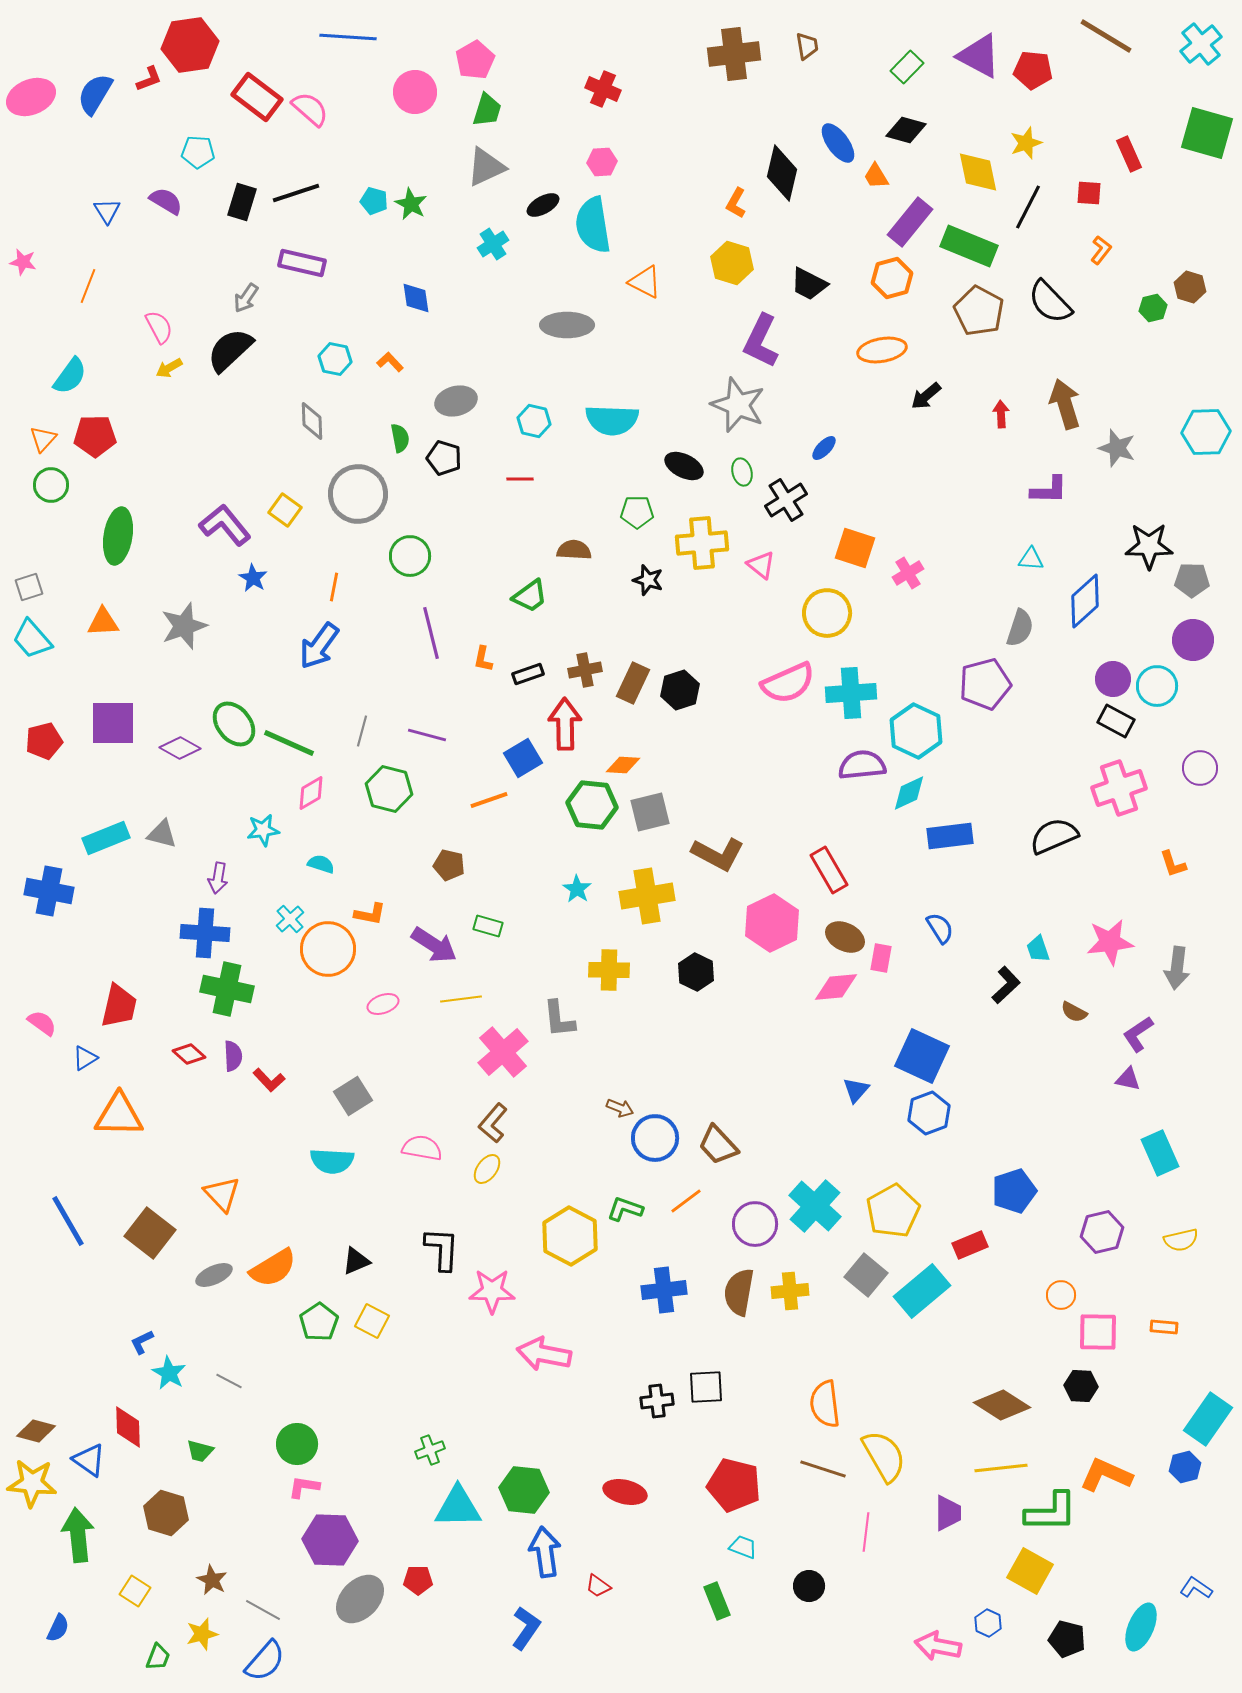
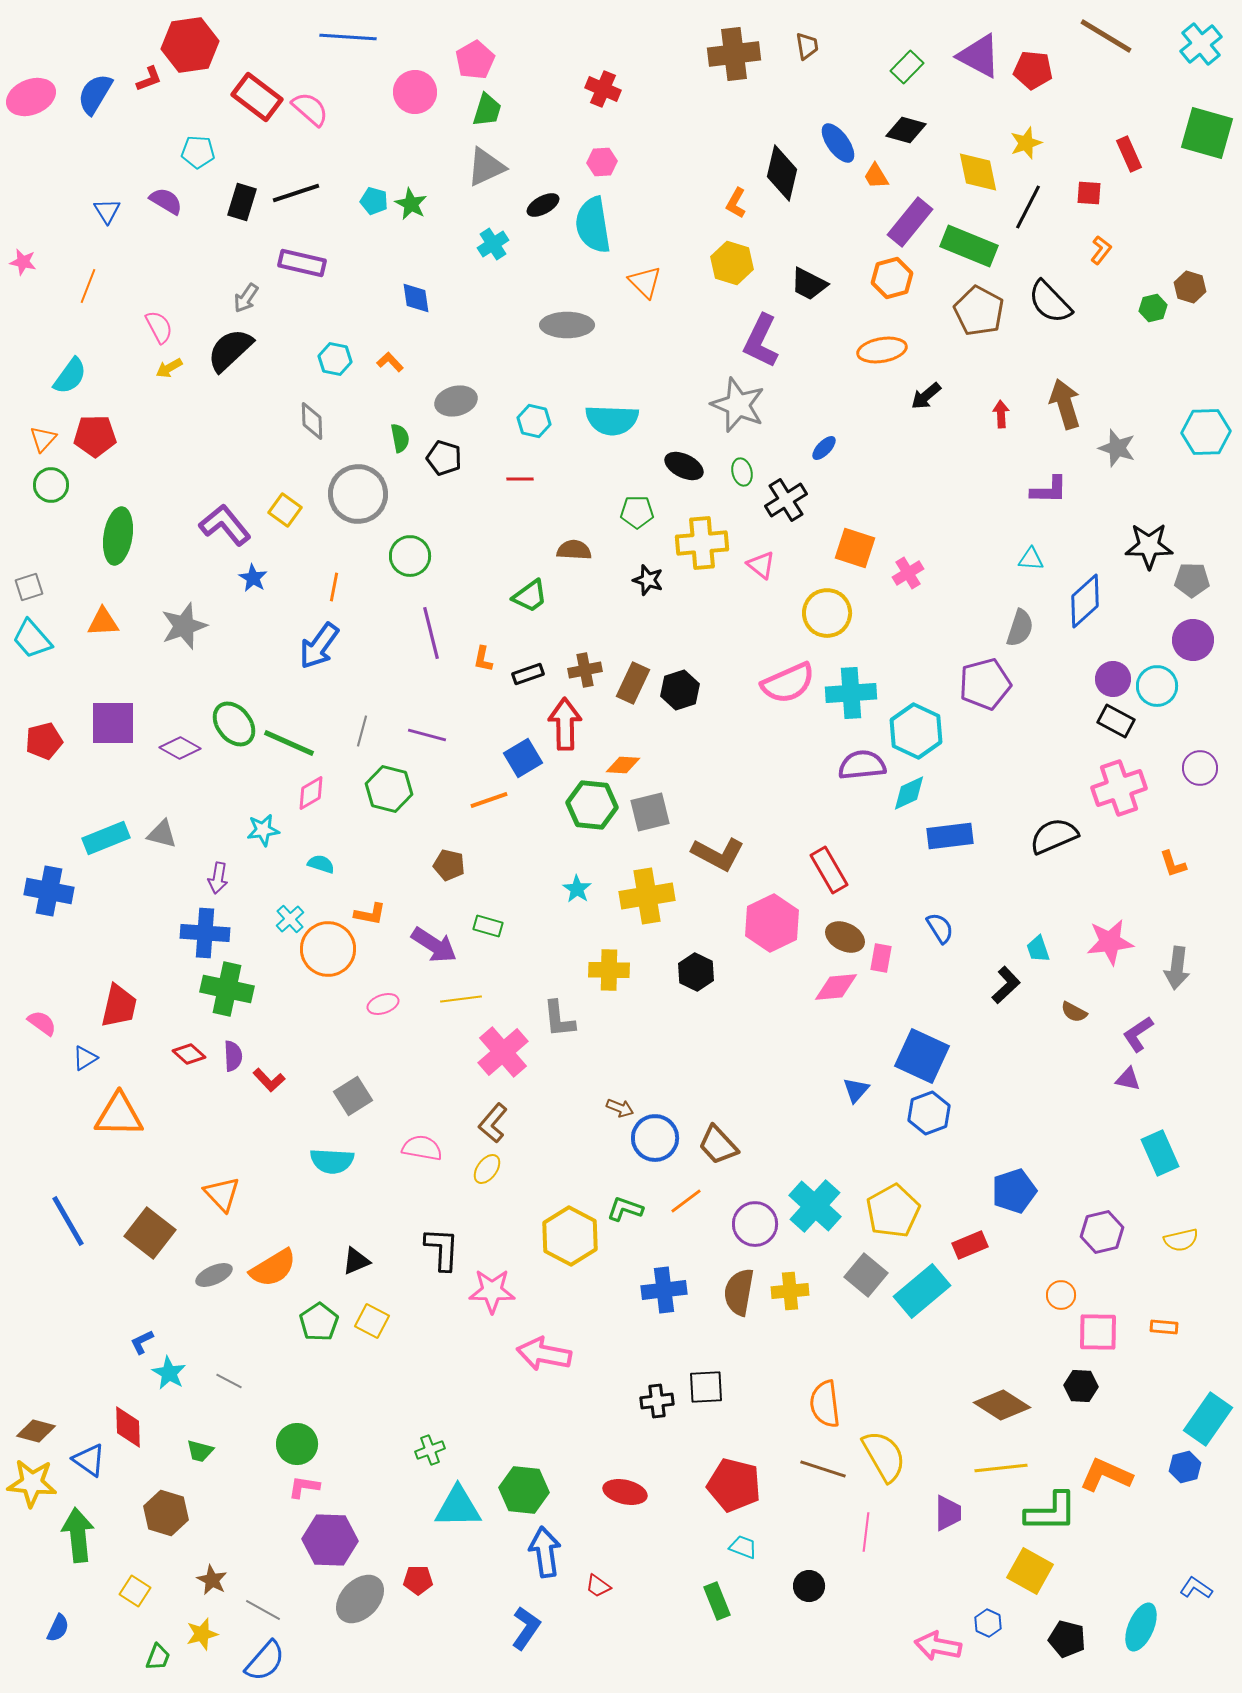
orange triangle at (645, 282): rotated 18 degrees clockwise
